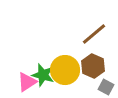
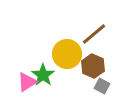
yellow circle: moved 2 px right, 16 px up
green star: rotated 20 degrees clockwise
gray square: moved 4 px left, 1 px up
